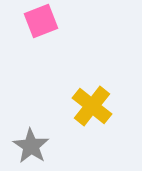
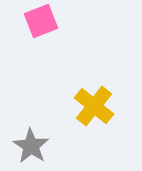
yellow cross: moved 2 px right
